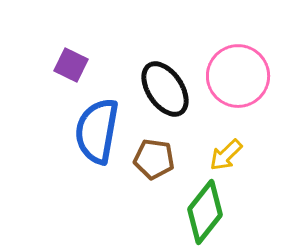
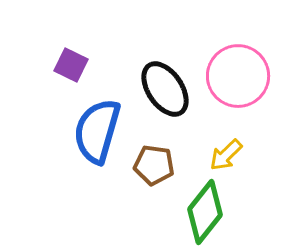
blue semicircle: rotated 6 degrees clockwise
brown pentagon: moved 6 px down
